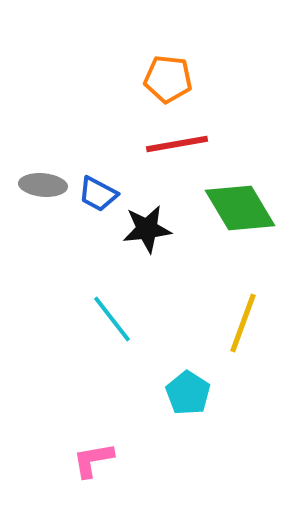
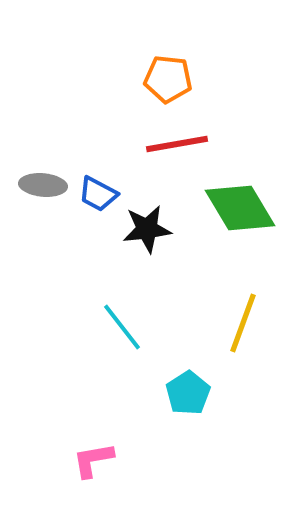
cyan line: moved 10 px right, 8 px down
cyan pentagon: rotated 6 degrees clockwise
